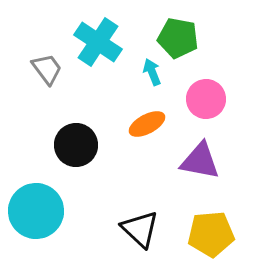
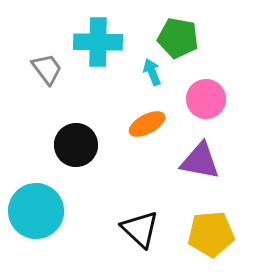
cyan cross: rotated 33 degrees counterclockwise
